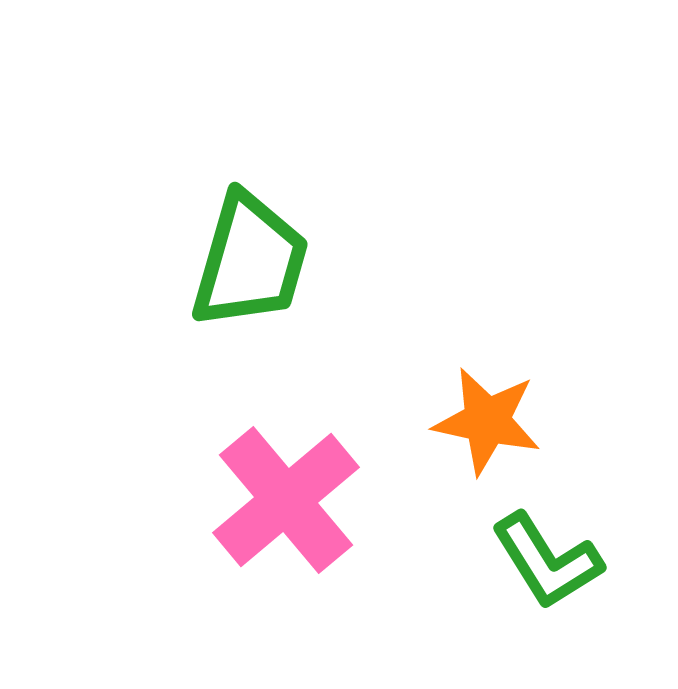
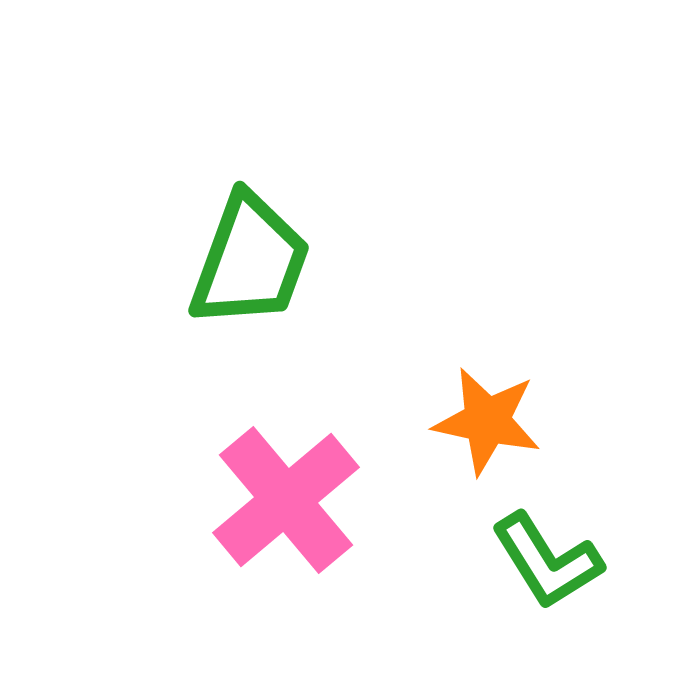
green trapezoid: rotated 4 degrees clockwise
